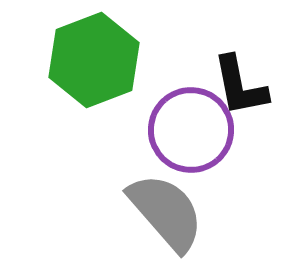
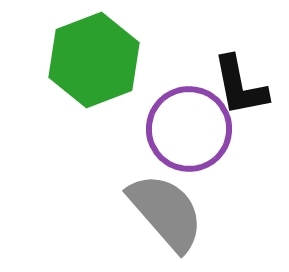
purple circle: moved 2 px left, 1 px up
